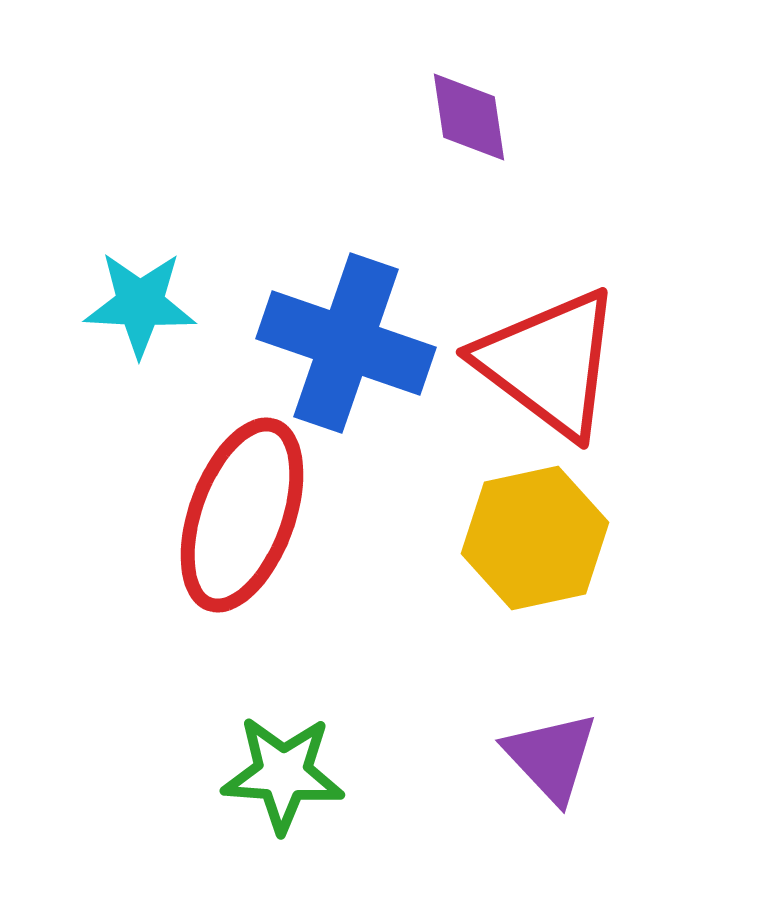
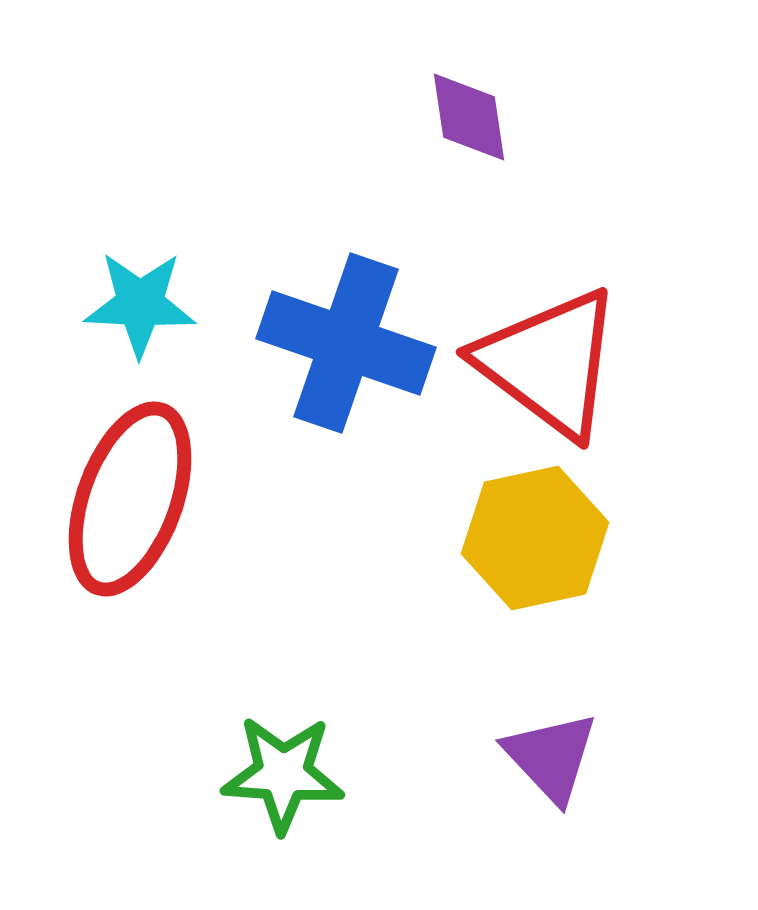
red ellipse: moved 112 px left, 16 px up
